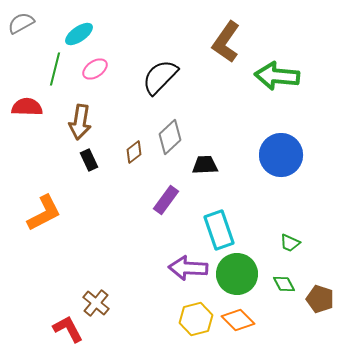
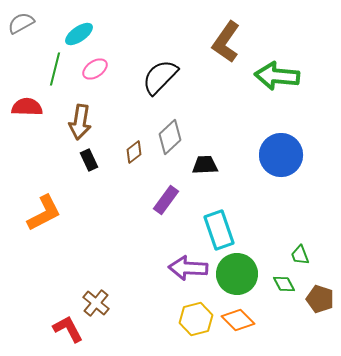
green trapezoid: moved 10 px right, 12 px down; rotated 45 degrees clockwise
